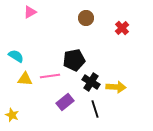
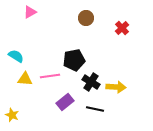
black line: rotated 60 degrees counterclockwise
